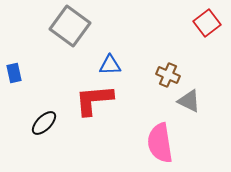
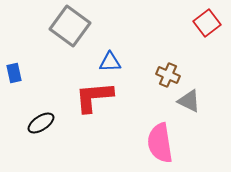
blue triangle: moved 3 px up
red L-shape: moved 3 px up
black ellipse: moved 3 px left; rotated 12 degrees clockwise
